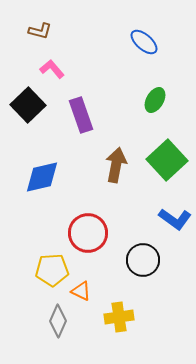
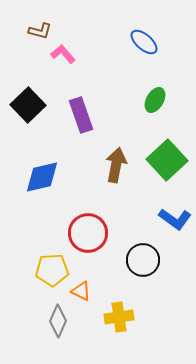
pink L-shape: moved 11 px right, 15 px up
